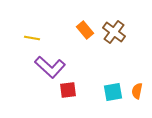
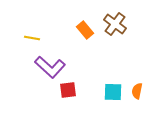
brown cross: moved 1 px right, 8 px up
cyan square: rotated 12 degrees clockwise
